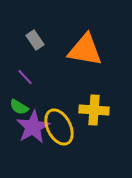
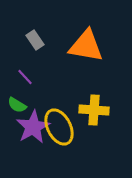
orange triangle: moved 1 px right, 4 px up
green semicircle: moved 2 px left, 2 px up
